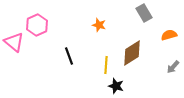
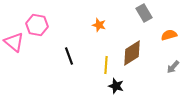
pink hexagon: rotated 25 degrees counterclockwise
